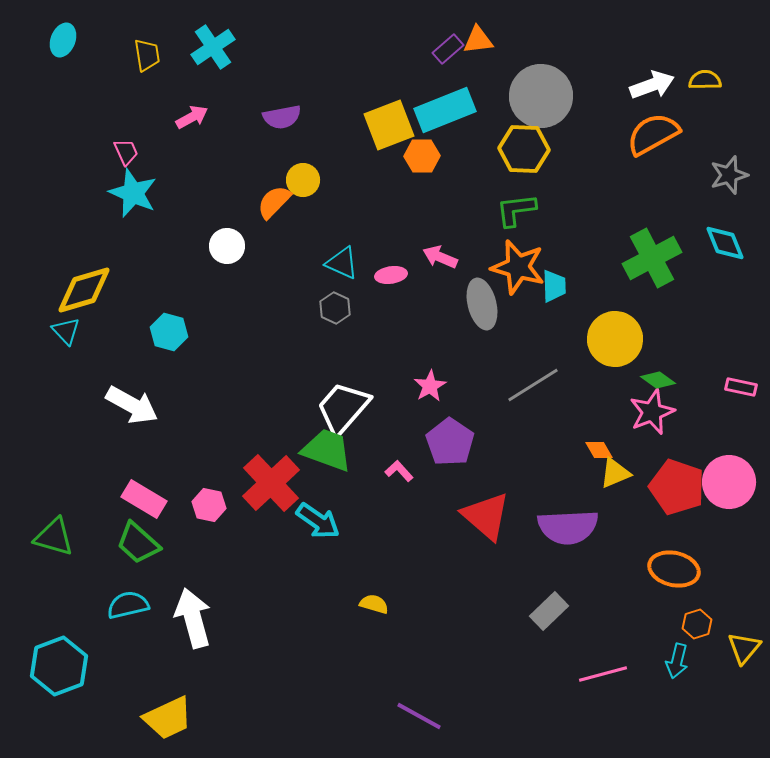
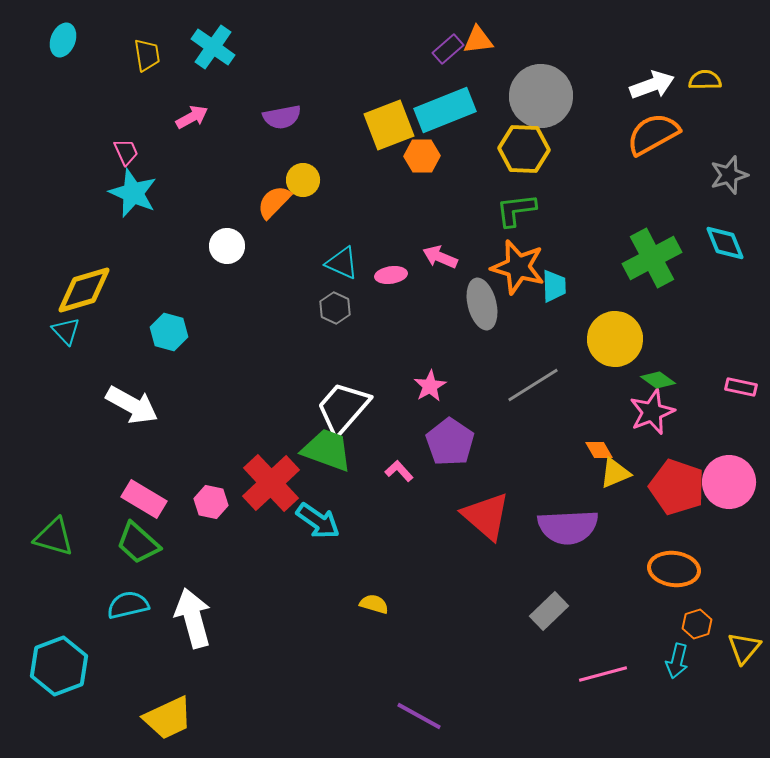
cyan cross at (213, 47): rotated 21 degrees counterclockwise
pink hexagon at (209, 505): moved 2 px right, 3 px up
orange ellipse at (674, 569): rotated 6 degrees counterclockwise
